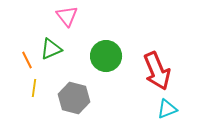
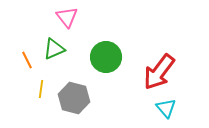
pink triangle: moved 1 px down
green triangle: moved 3 px right
green circle: moved 1 px down
red arrow: moved 2 px right, 1 px down; rotated 60 degrees clockwise
yellow line: moved 7 px right, 1 px down
cyan triangle: moved 1 px left, 1 px up; rotated 50 degrees counterclockwise
